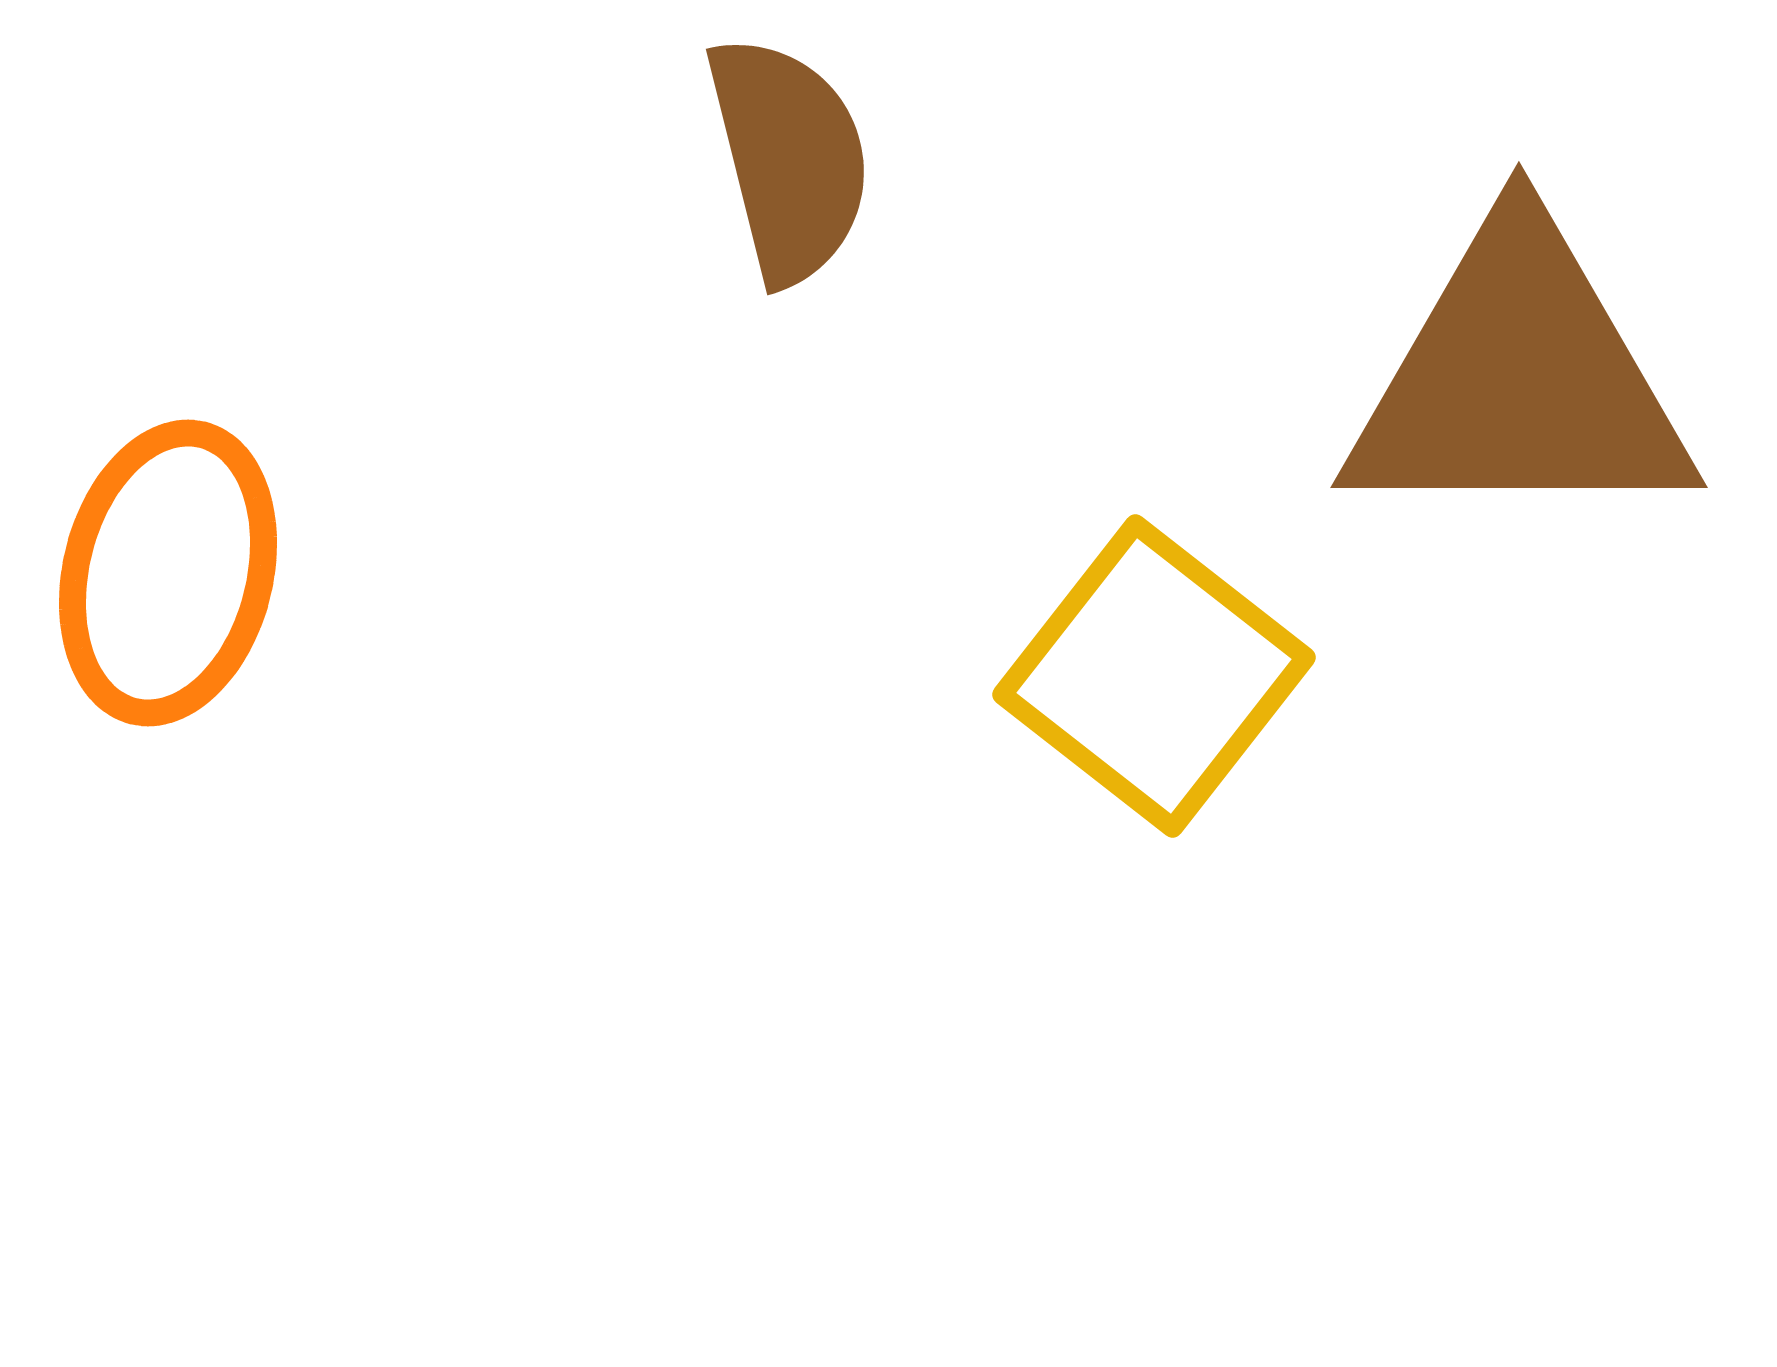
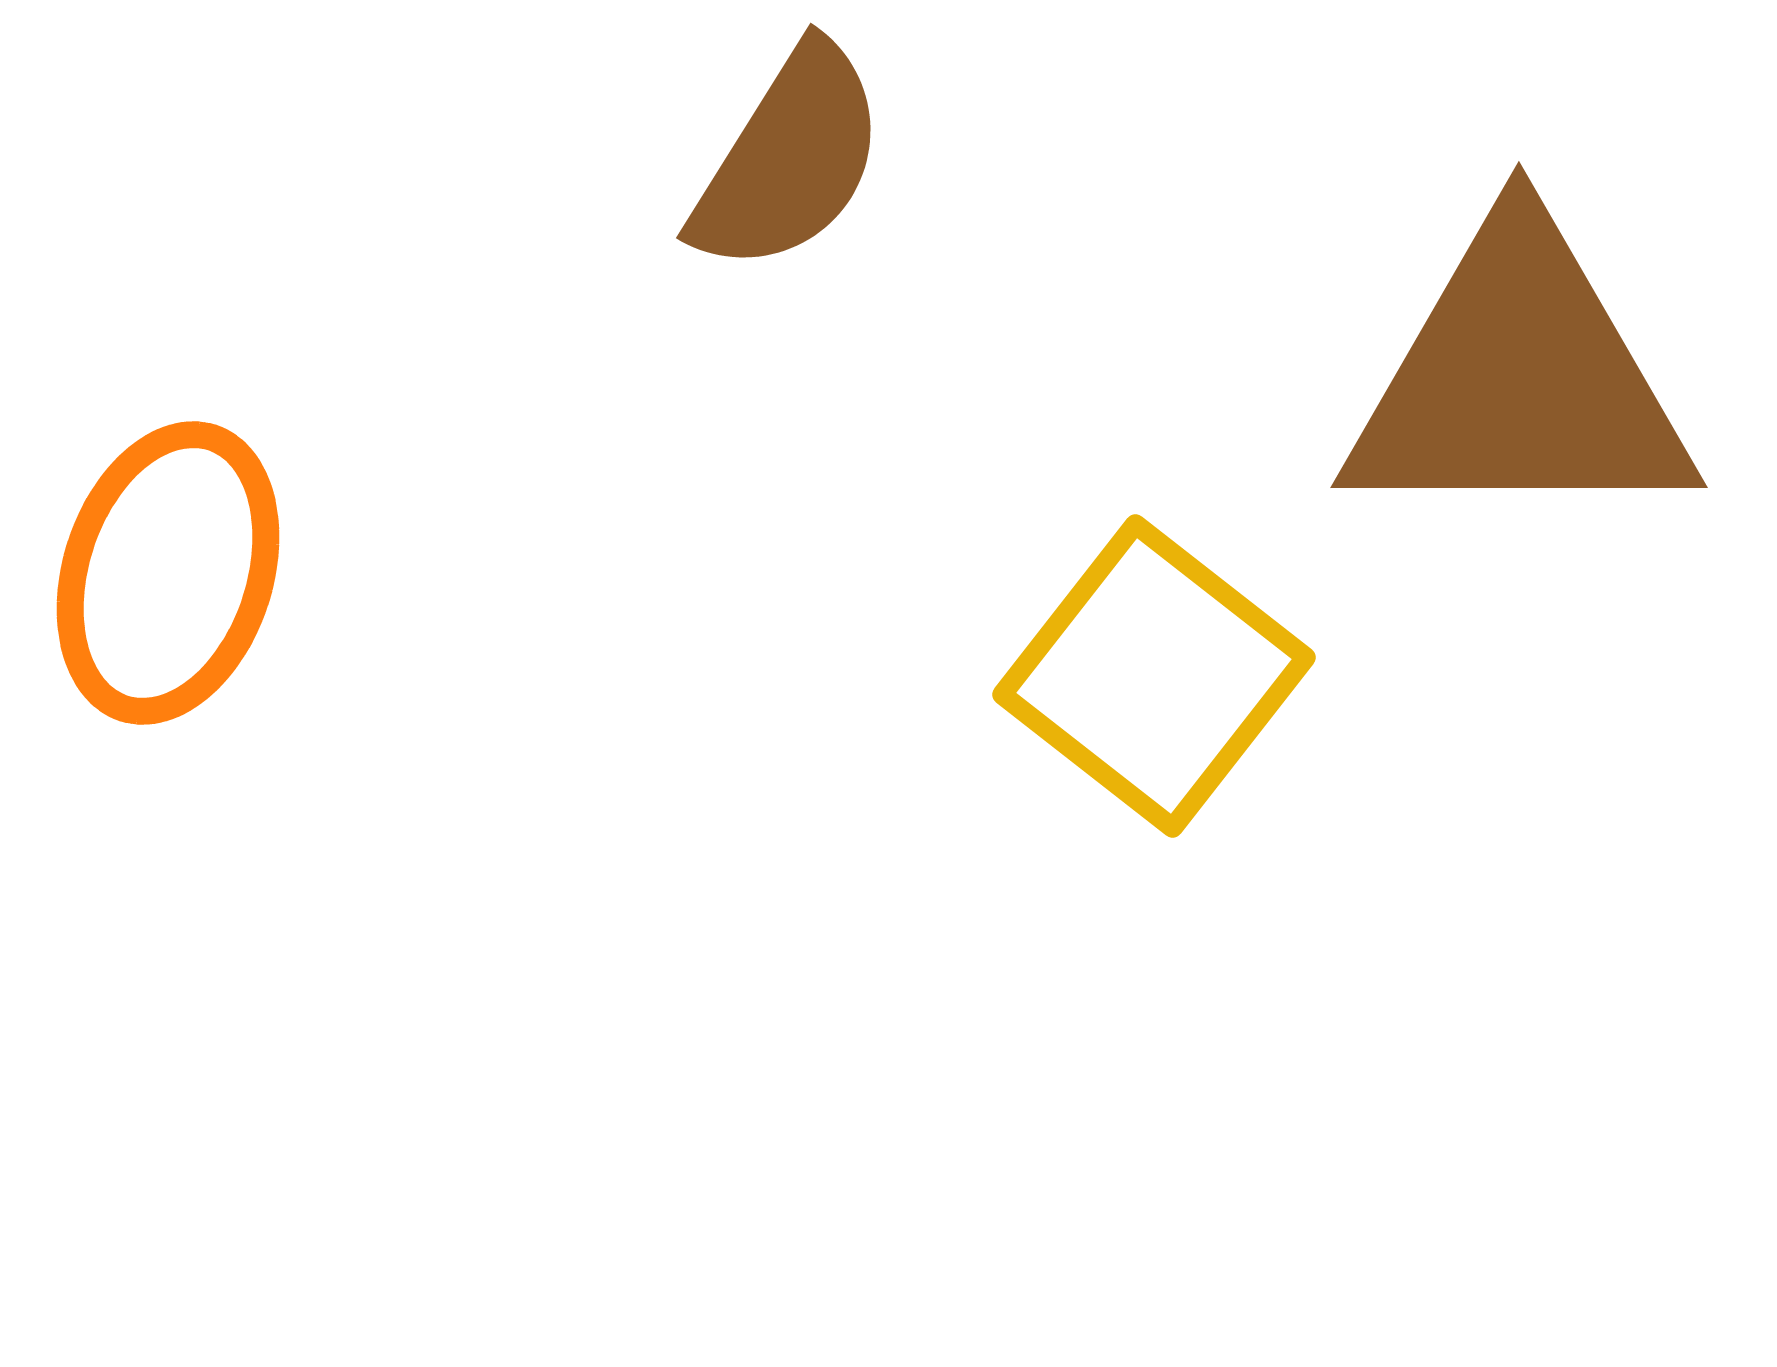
brown semicircle: rotated 46 degrees clockwise
orange ellipse: rotated 4 degrees clockwise
